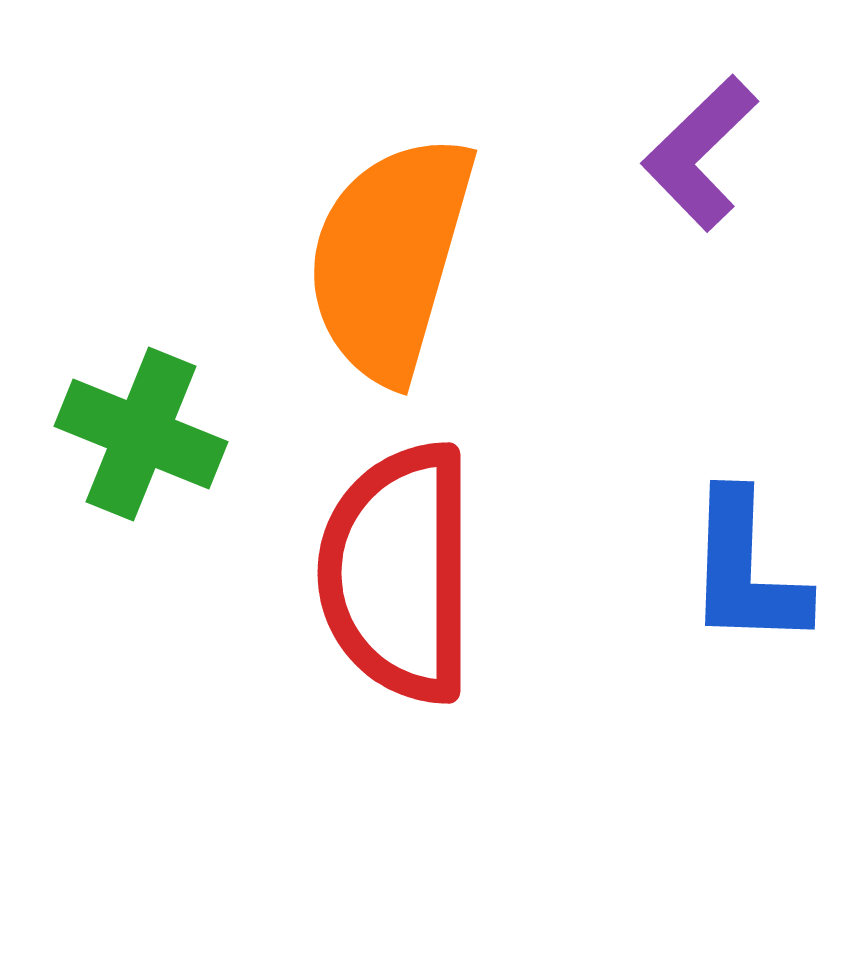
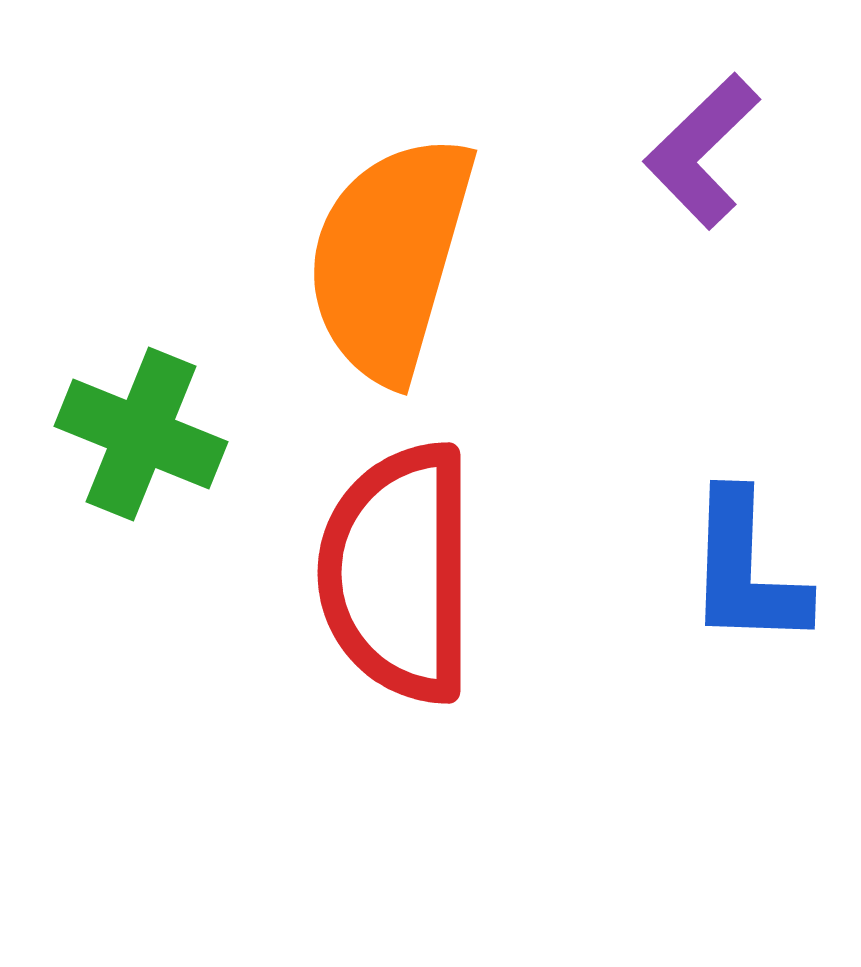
purple L-shape: moved 2 px right, 2 px up
